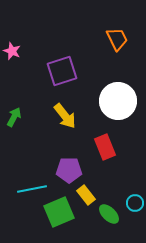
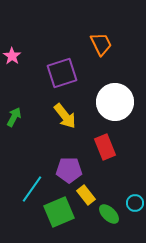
orange trapezoid: moved 16 px left, 5 px down
pink star: moved 5 px down; rotated 12 degrees clockwise
purple square: moved 2 px down
white circle: moved 3 px left, 1 px down
cyan line: rotated 44 degrees counterclockwise
